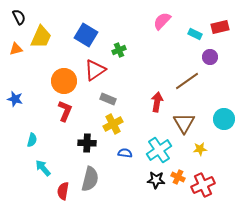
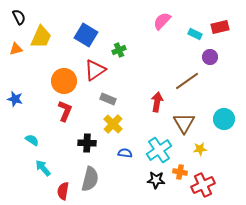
yellow cross: rotated 18 degrees counterclockwise
cyan semicircle: rotated 72 degrees counterclockwise
orange cross: moved 2 px right, 5 px up; rotated 16 degrees counterclockwise
